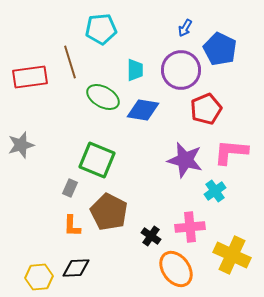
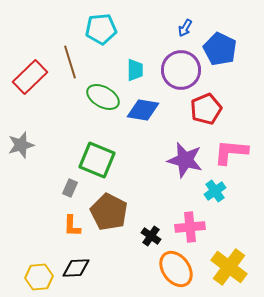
red rectangle: rotated 36 degrees counterclockwise
yellow cross: moved 3 px left, 12 px down; rotated 12 degrees clockwise
